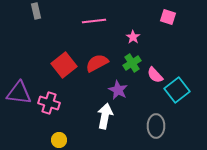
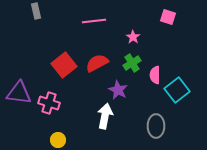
pink semicircle: rotated 42 degrees clockwise
yellow circle: moved 1 px left
